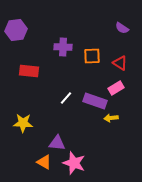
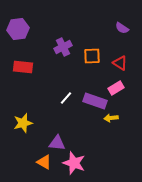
purple hexagon: moved 2 px right, 1 px up
purple cross: rotated 30 degrees counterclockwise
red rectangle: moved 6 px left, 4 px up
yellow star: rotated 18 degrees counterclockwise
